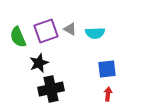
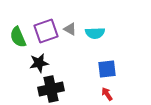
black star: rotated 12 degrees clockwise
red arrow: moved 1 px left; rotated 40 degrees counterclockwise
